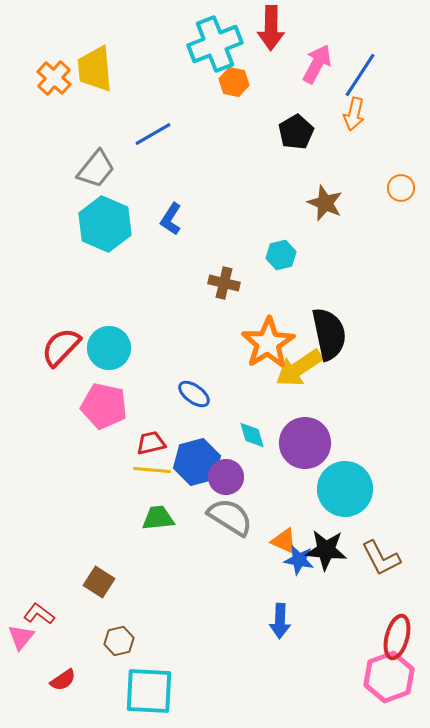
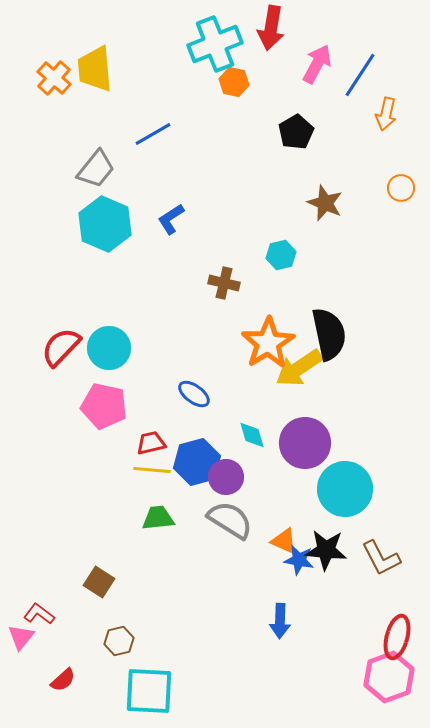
red arrow at (271, 28): rotated 9 degrees clockwise
orange arrow at (354, 114): moved 32 px right
blue L-shape at (171, 219): rotated 24 degrees clockwise
gray semicircle at (230, 517): moved 3 px down
red semicircle at (63, 680): rotated 8 degrees counterclockwise
